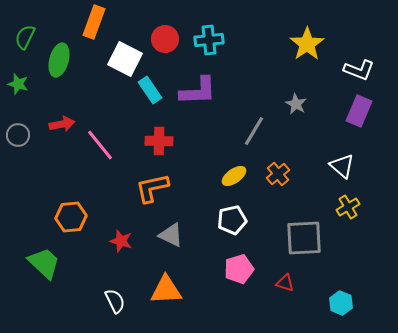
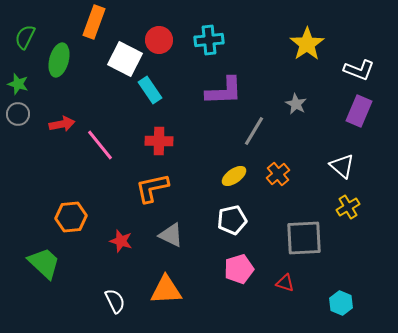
red circle: moved 6 px left, 1 px down
purple L-shape: moved 26 px right
gray circle: moved 21 px up
